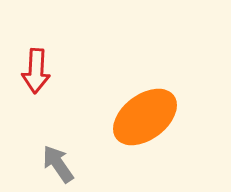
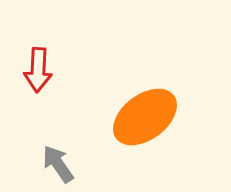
red arrow: moved 2 px right, 1 px up
